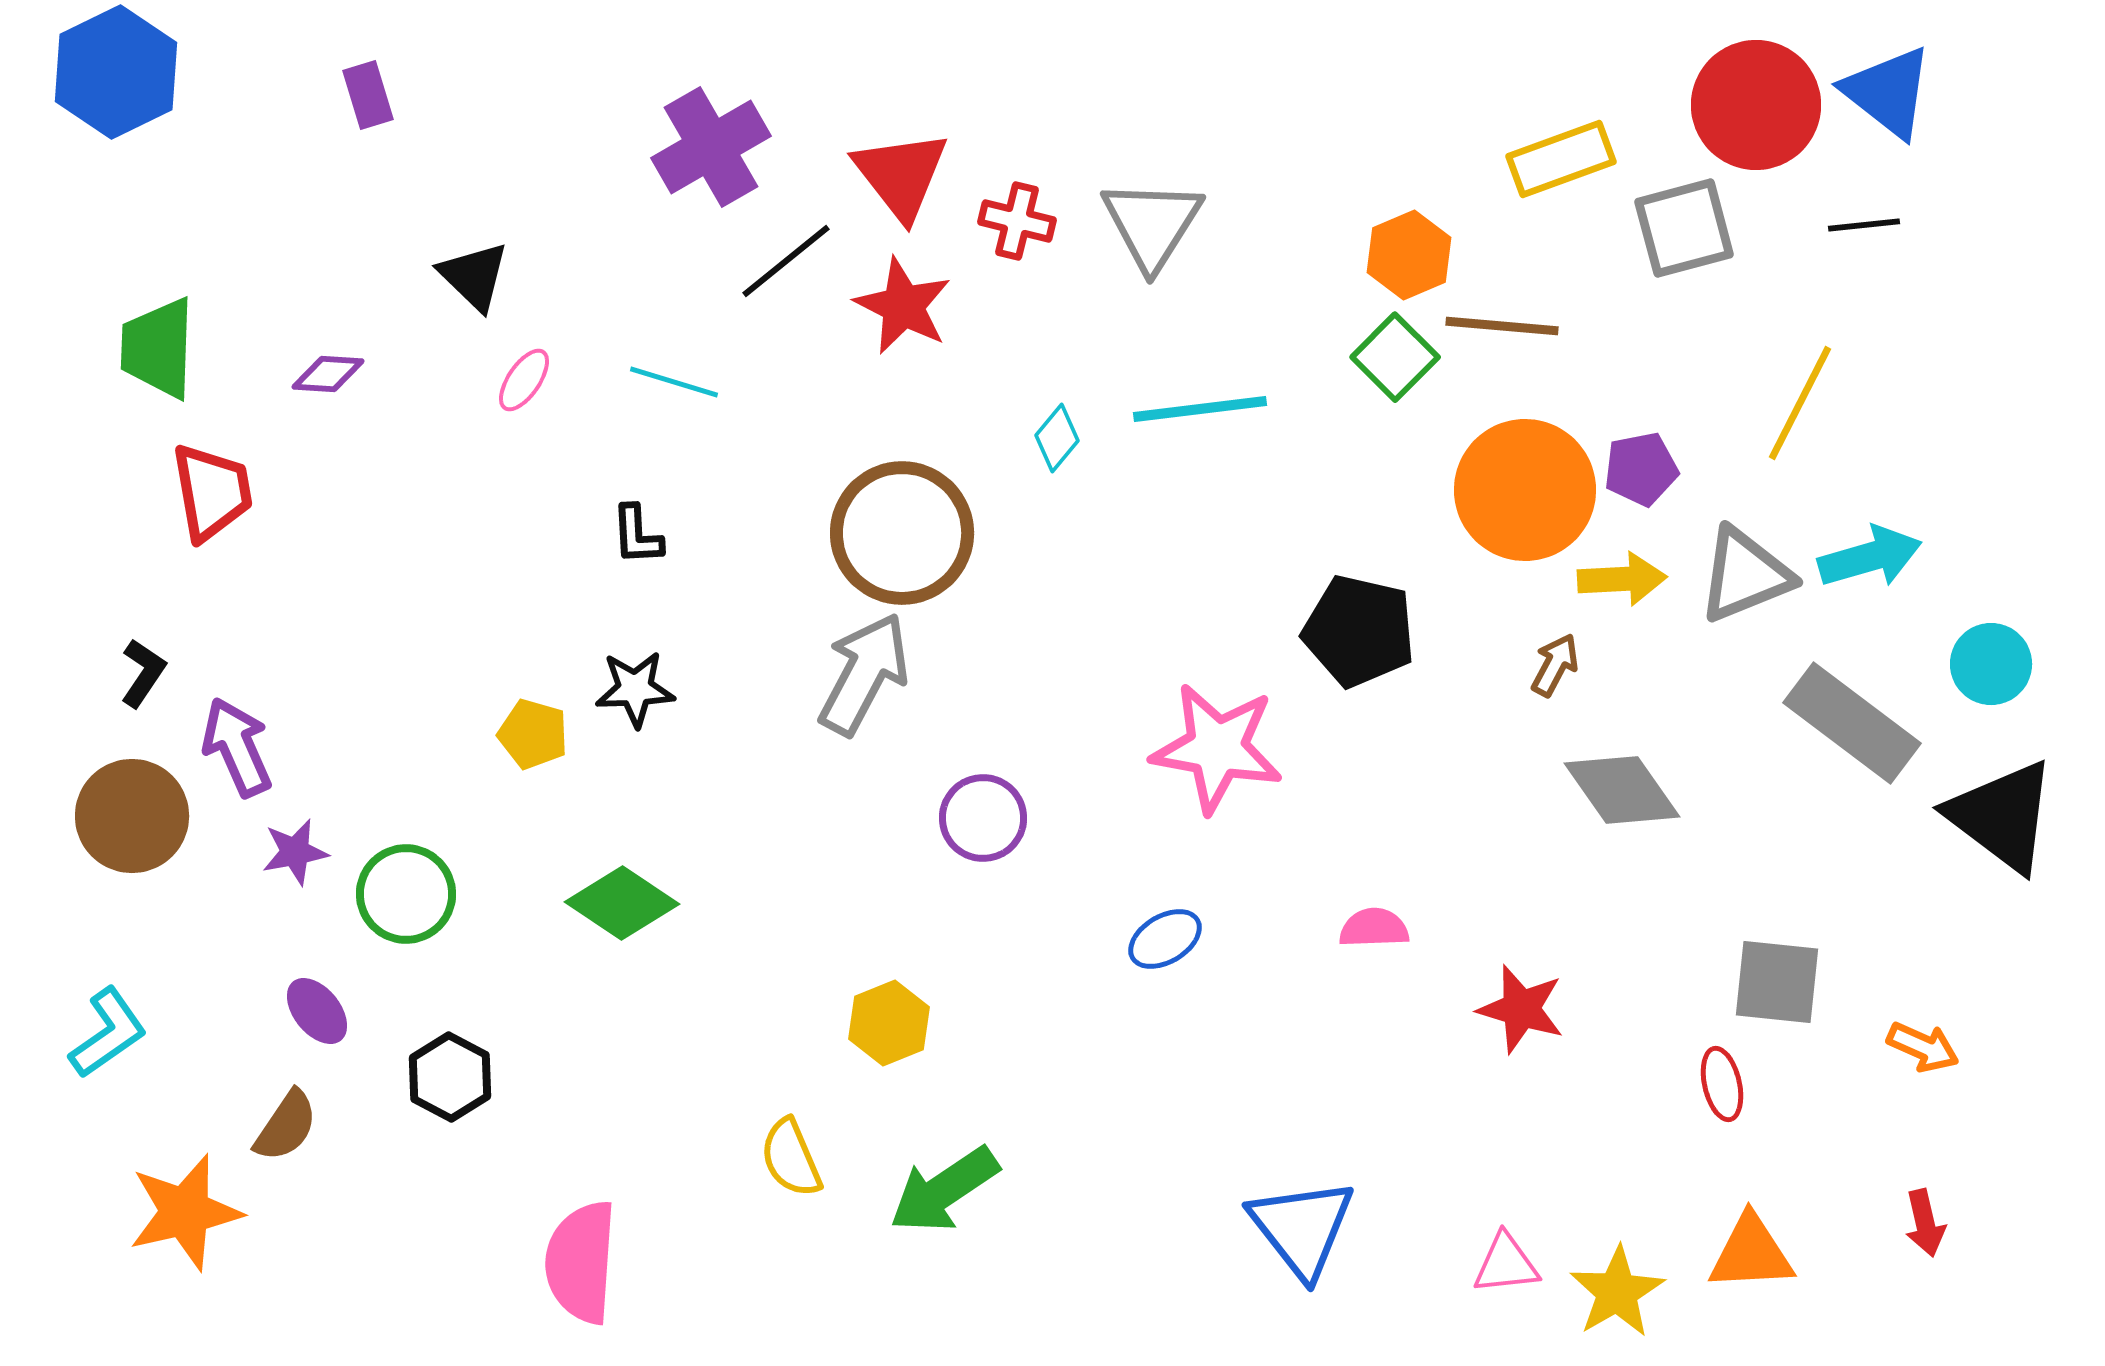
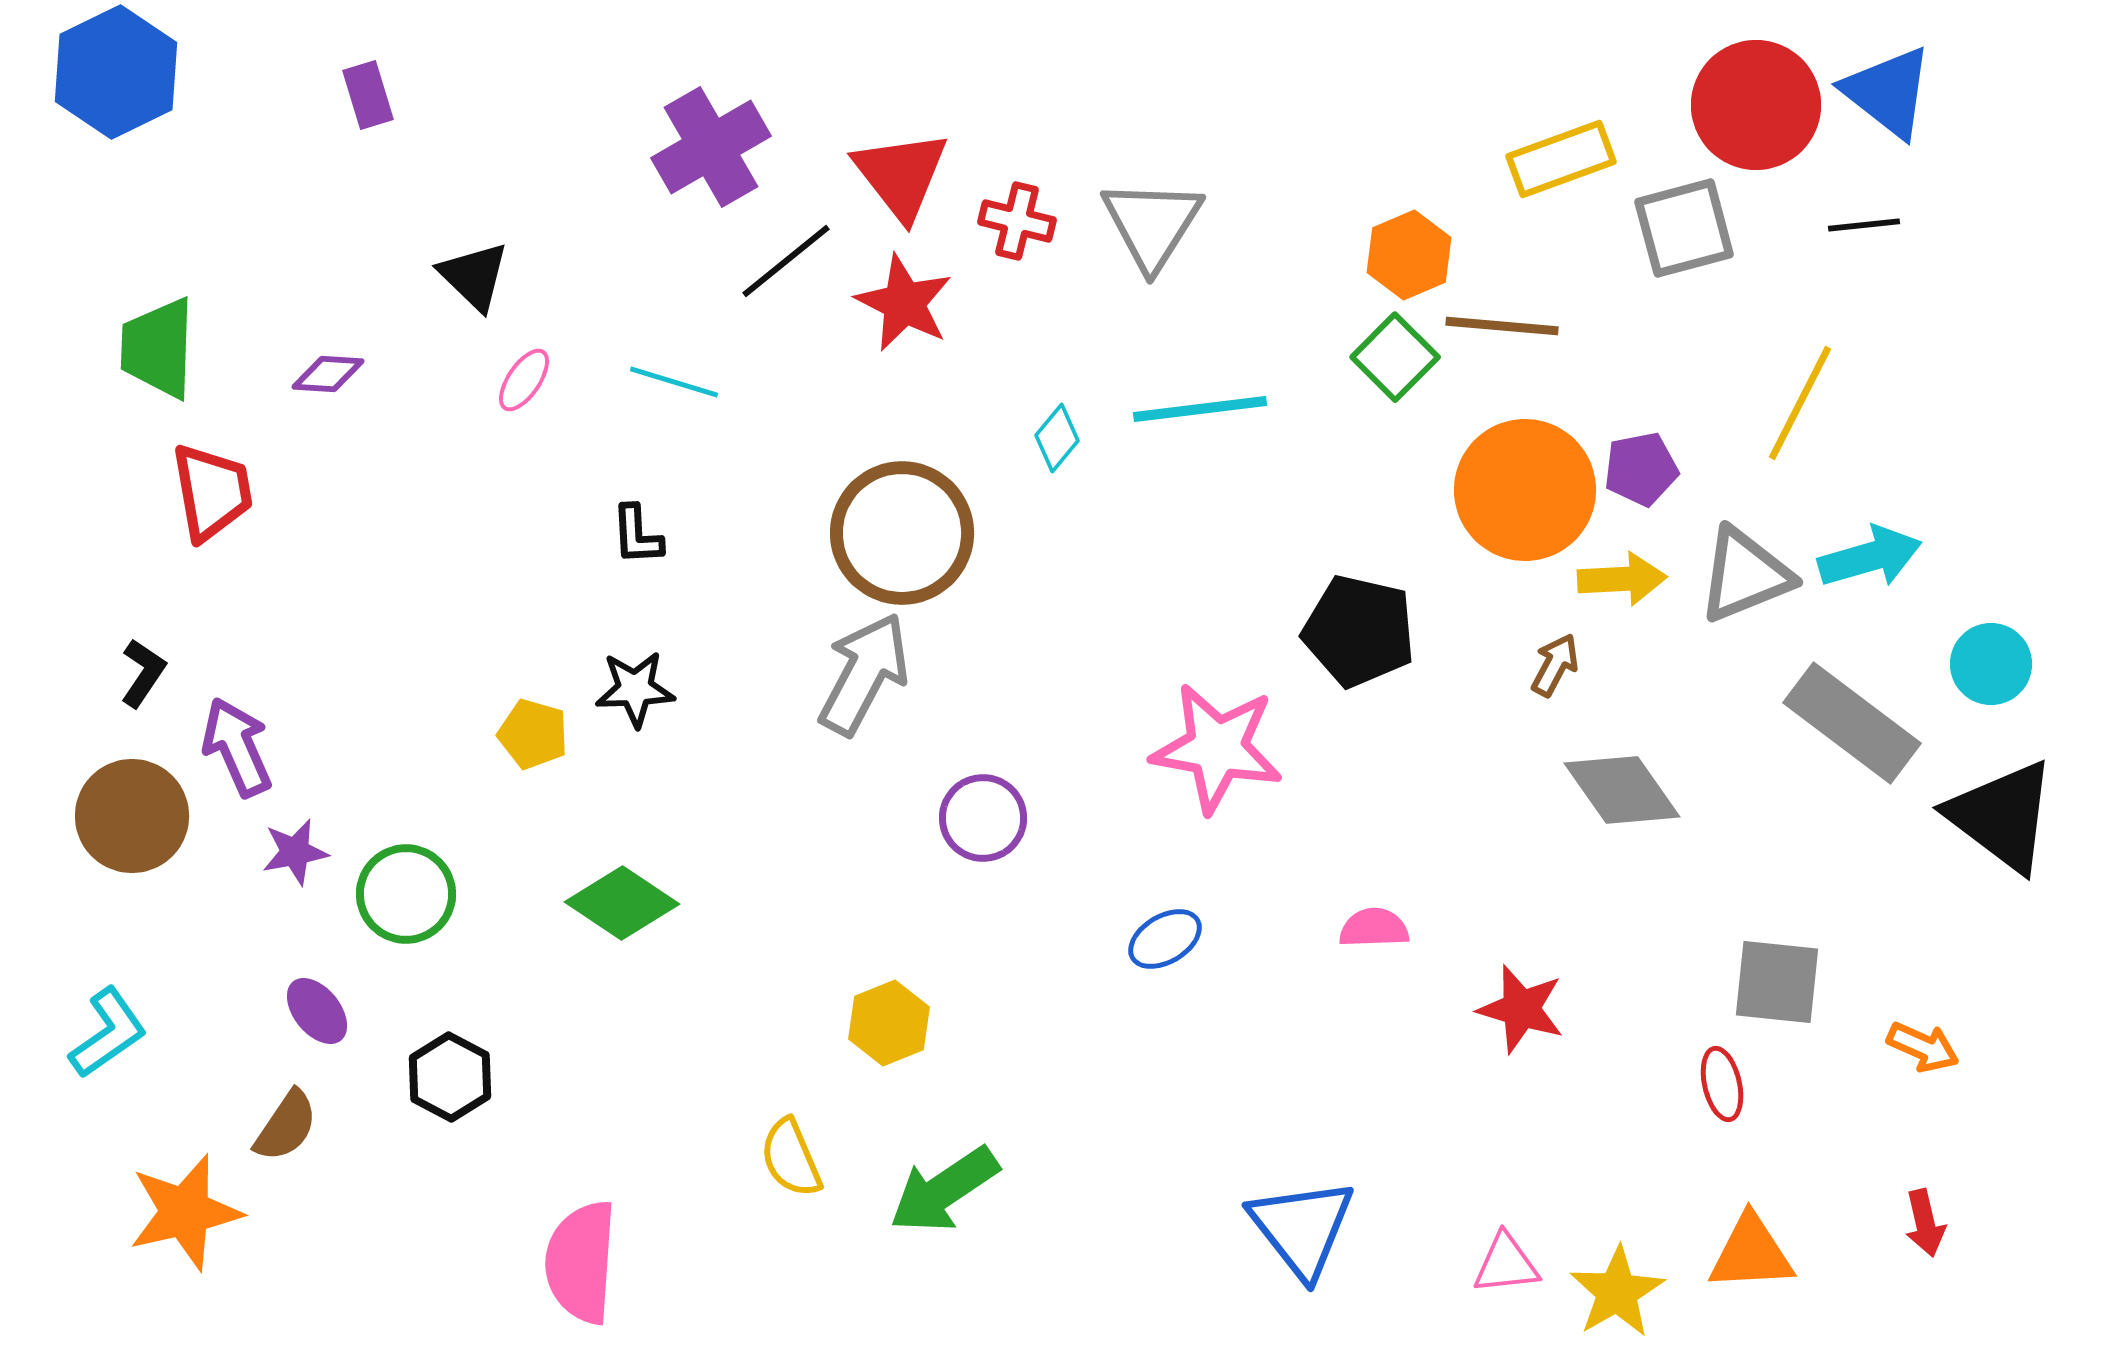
red star at (903, 306): moved 1 px right, 3 px up
